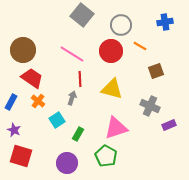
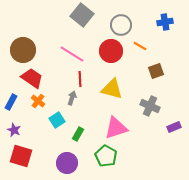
purple rectangle: moved 5 px right, 2 px down
